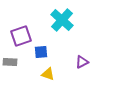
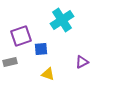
cyan cross: rotated 15 degrees clockwise
blue square: moved 3 px up
gray rectangle: rotated 16 degrees counterclockwise
